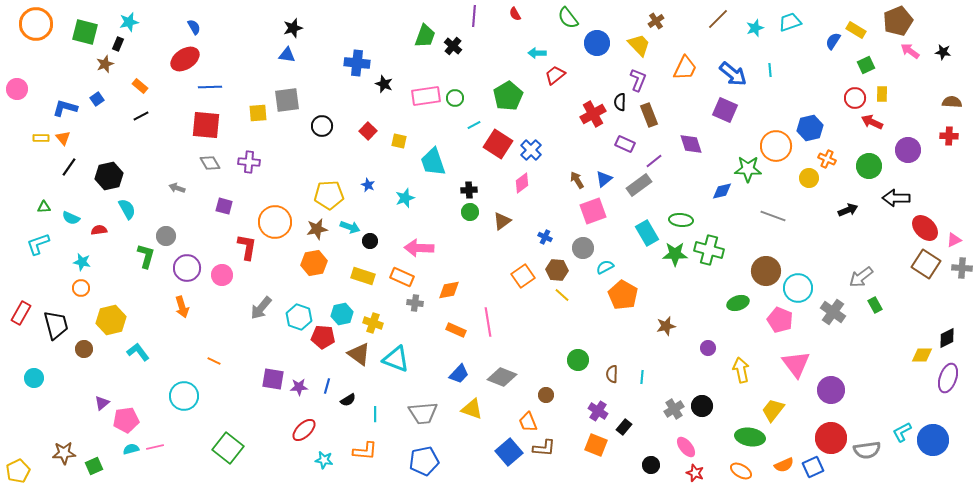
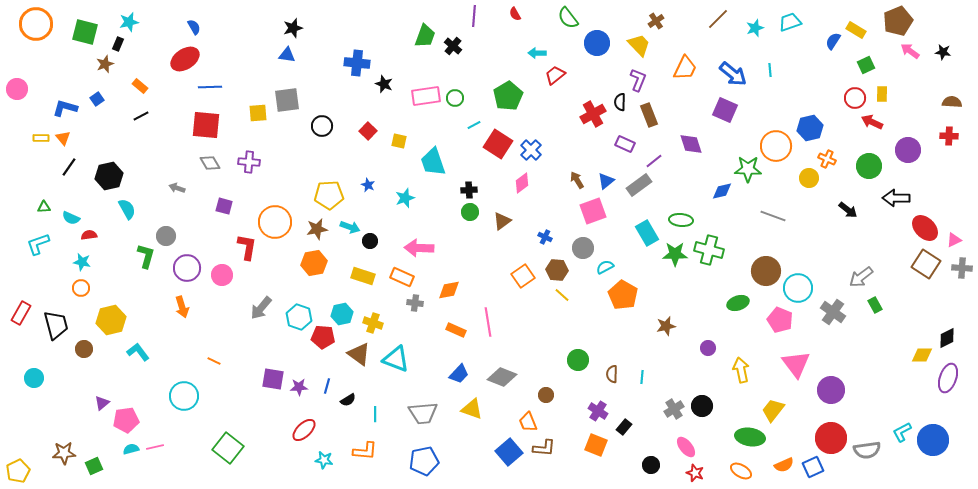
blue triangle at (604, 179): moved 2 px right, 2 px down
black arrow at (848, 210): rotated 60 degrees clockwise
red semicircle at (99, 230): moved 10 px left, 5 px down
